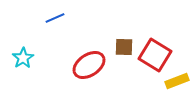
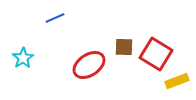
red square: moved 1 px right, 1 px up
